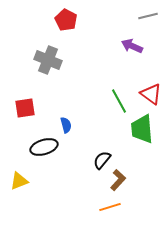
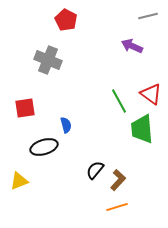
black semicircle: moved 7 px left, 10 px down
orange line: moved 7 px right
